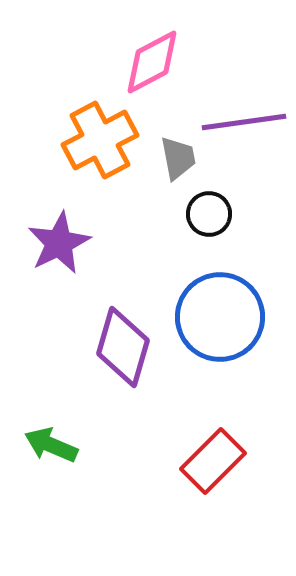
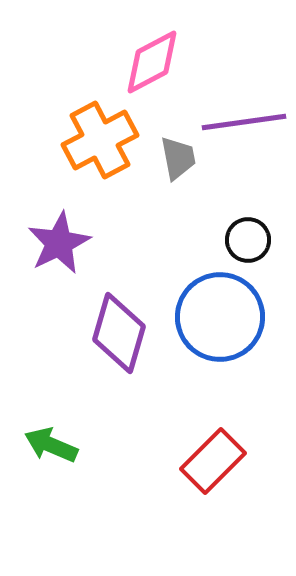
black circle: moved 39 px right, 26 px down
purple diamond: moved 4 px left, 14 px up
